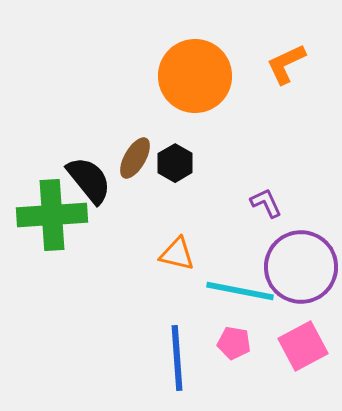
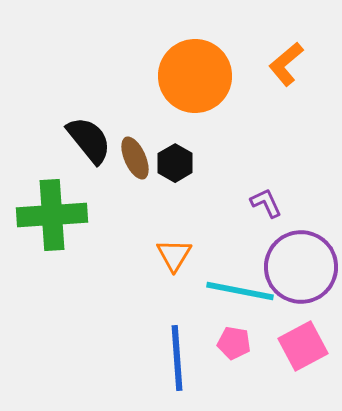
orange L-shape: rotated 15 degrees counterclockwise
brown ellipse: rotated 54 degrees counterclockwise
black semicircle: moved 40 px up
orange triangle: moved 3 px left, 1 px down; rotated 48 degrees clockwise
